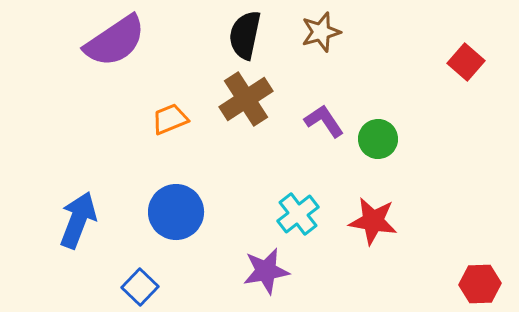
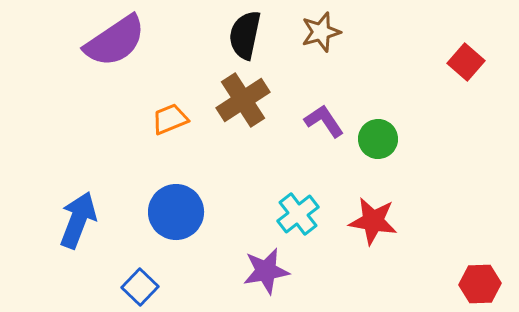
brown cross: moved 3 px left, 1 px down
